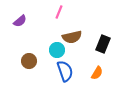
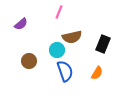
purple semicircle: moved 1 px right, 3 px down
